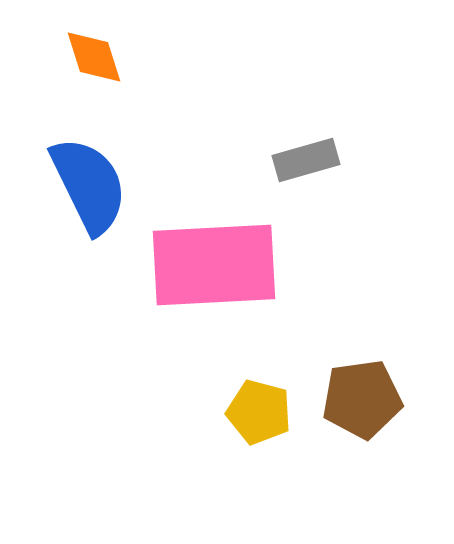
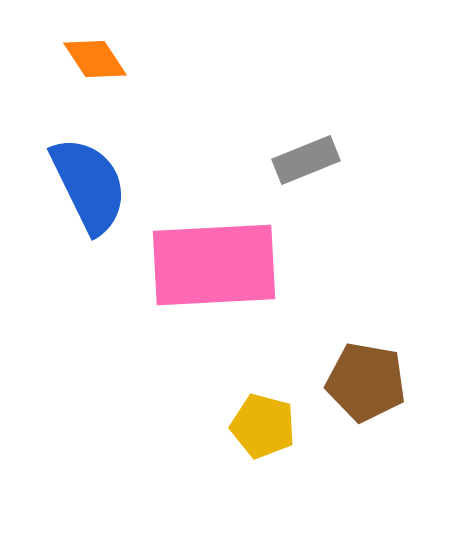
orange diamond: moved 1 px right, 2 px down; rotated 16 degrees counterclockwise
gray rectangle: rotated 6 degrees counterclockwise
brown pentagon: moved 4 px right, 17 px up; rotated 18 degrees clockwise
yellow pentagon: moved 4 px right, 14 px down
